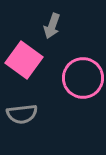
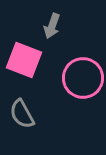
pink square: rotated 15 degrees counterclockwise
gray semicircle: rotated 68 degrees clockwise
